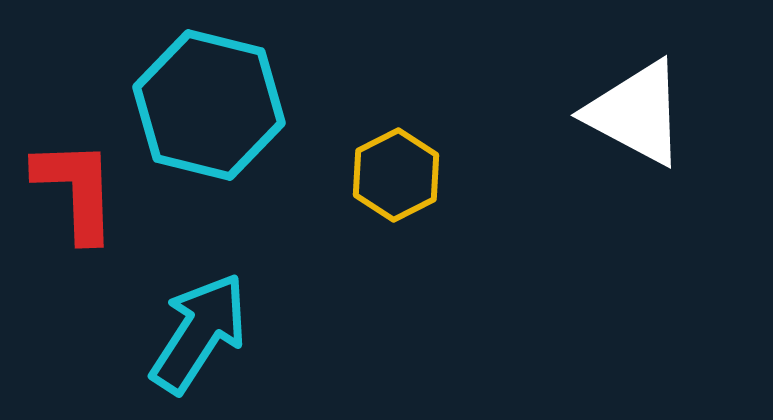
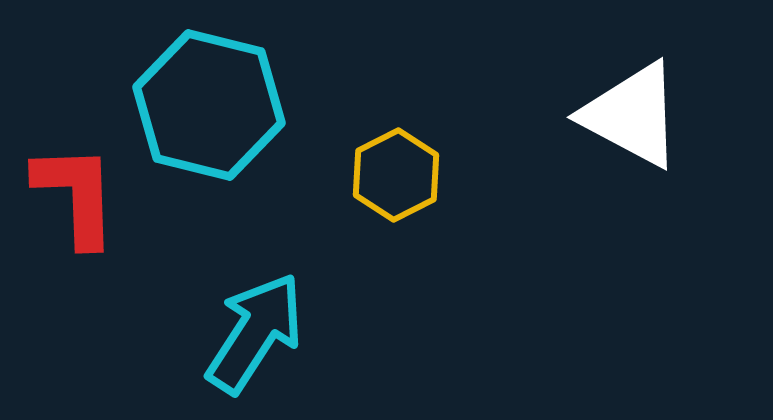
white triangle: moved 4 px left, 2 px down
red L-shape: moved 5 px down
cyan arrow: moved 56 px right
